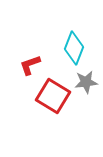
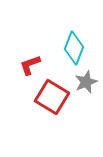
gray star: rotated 15 degrees counterclockwise
red square: moved 1 px left, 1 px down
